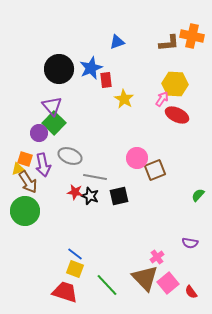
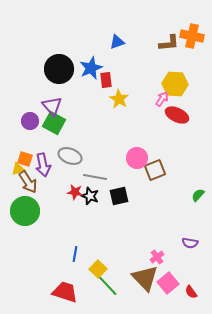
yellow star: moved 5 px left
green square: rotated 15 degrees counterclockwise
purple circle: moved 9 px left, 12 px up
blue line: rotated 63 degrees clockwise
yellow square: moved 23 px right; rotated 24 degrees clockwise
